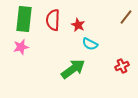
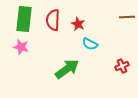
brown line: moved 1 px right; rotated 49 degrees clockwise
red star: moved 1 px up
pink star: rotated 28 degrees clockwise
green arrow: moved 6 px left
